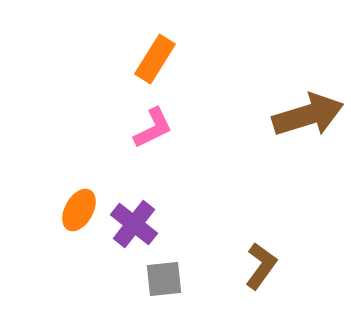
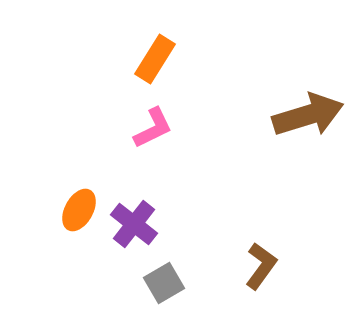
gray square: moved 4 px down; rotated 24 degrees counterclockwise
